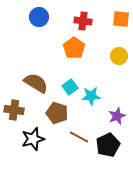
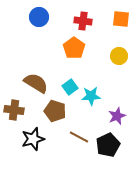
brown pentagon: moved 2 px left, 2 px up
